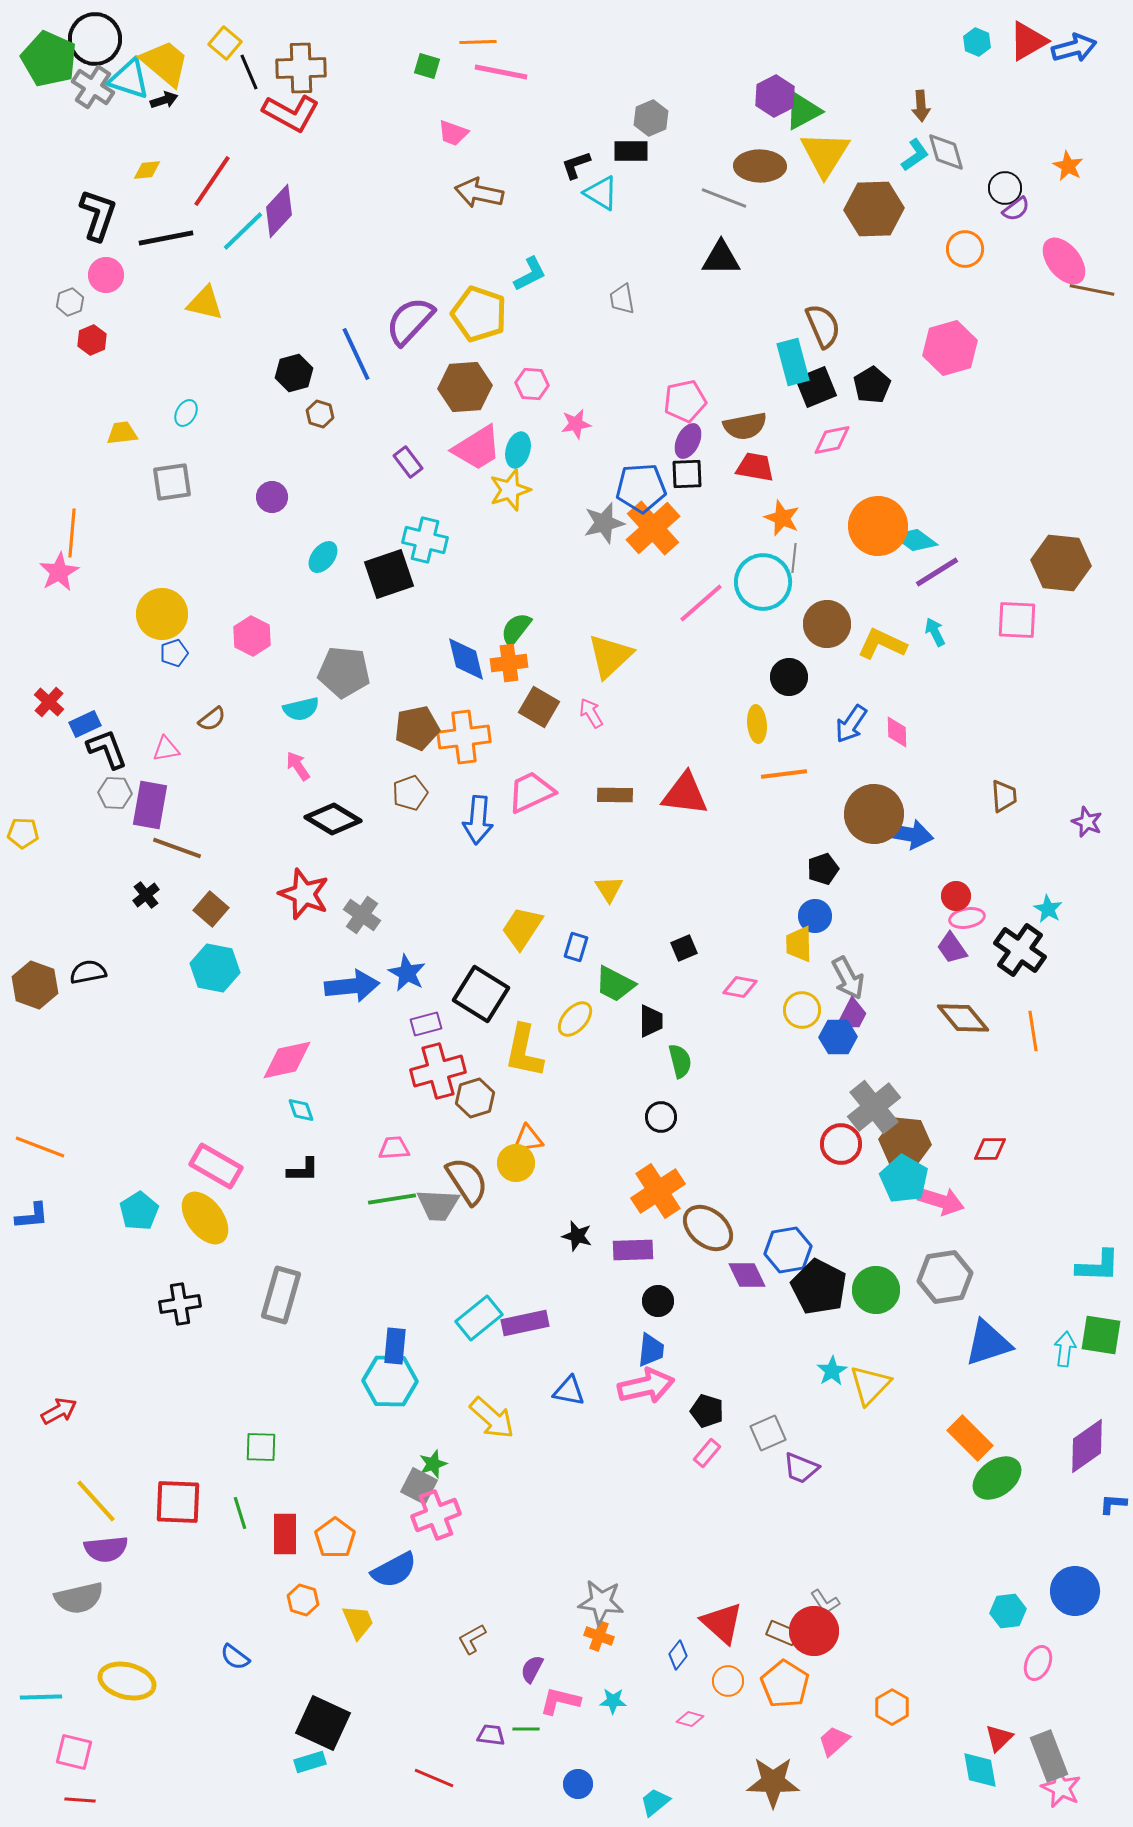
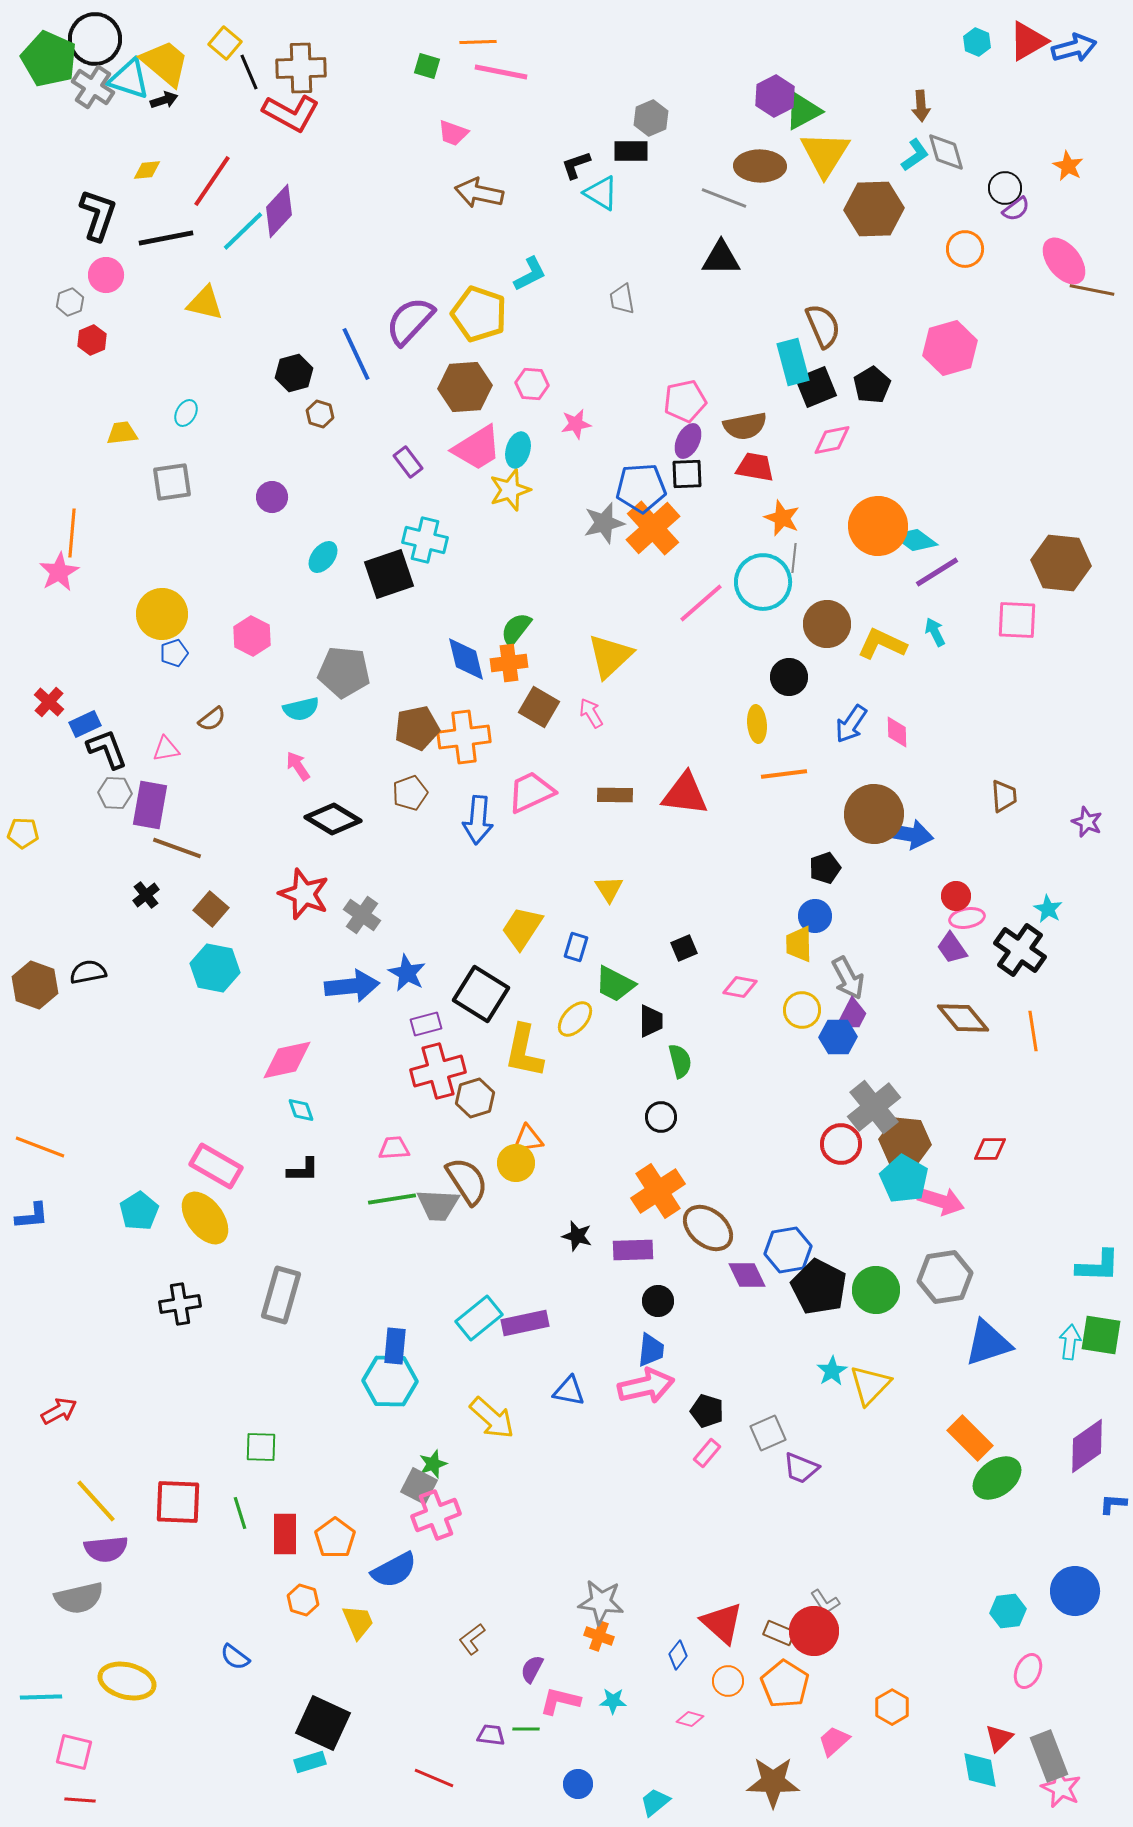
black pentagon at (823, 869): moved 2 px right, 1 px up
cyan arrow at (1065, 1349): moved 5 px right, 7 px up
brown rectangle at (782, 1633): moved 3 px left
brown L-shape at (472, 1639): rotated 8 degrees counterclockwise
pink ellipse at (1038, 1663): moved 10 px left, 8 px down
